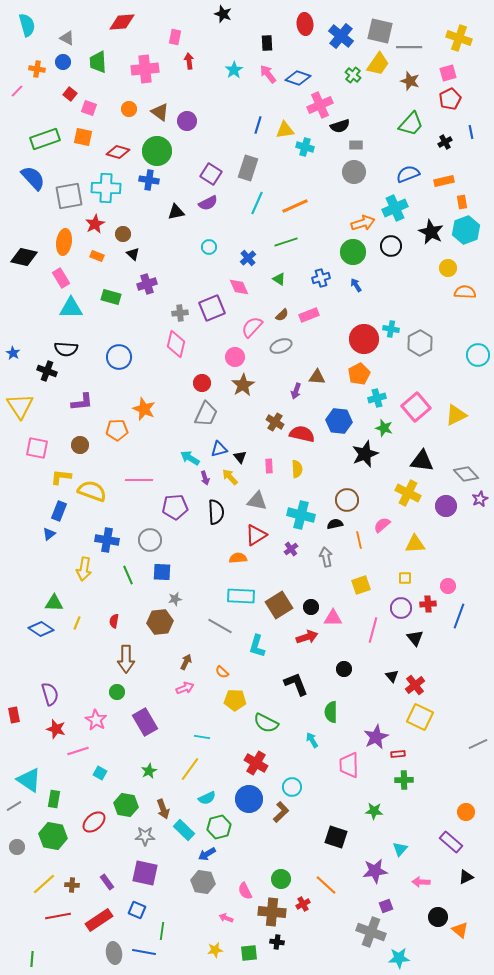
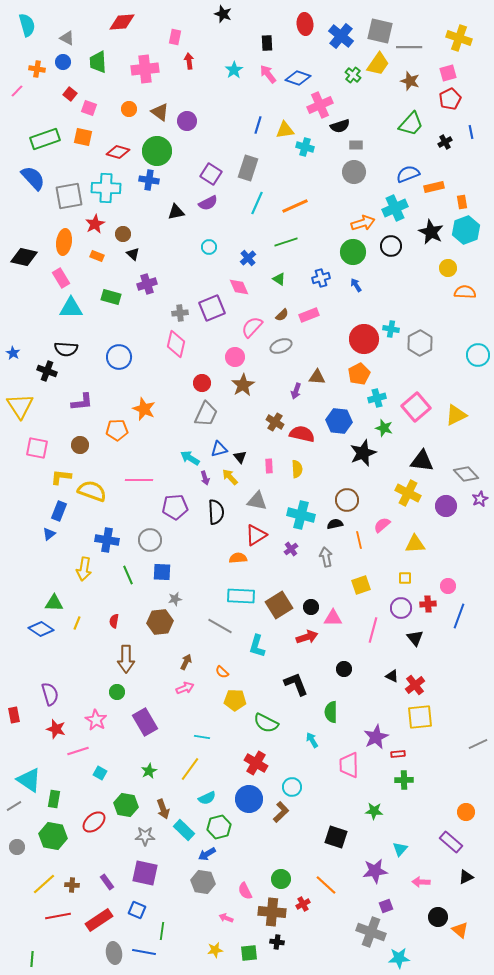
orange rectangle at (444, 181): moved 10 px left, 6 px down
black star at (365, 454): moved 2 px left, 1 px up
black triangle at (392, 676): rotated 24 degrees counterclockwise
yellow square at (420, 717): rotated 32 degrees counterclockwise
